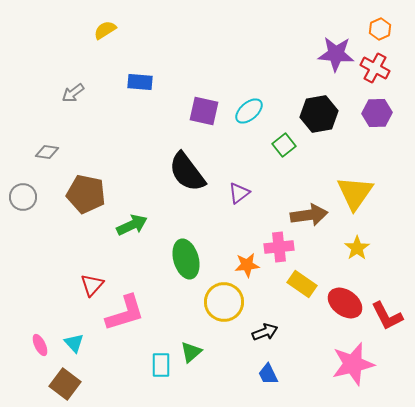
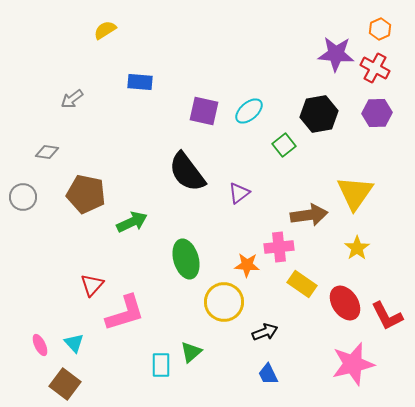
gray arrow: moved 1 px left, 6 px down
green arrow: moved 3 px up
orange star: rotated 10 degrees clockwise
red ellipse: rotated 20 degrees clockwise
